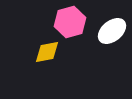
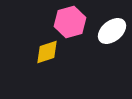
yellow diamond: rotated 8 degrees counterclockwise
